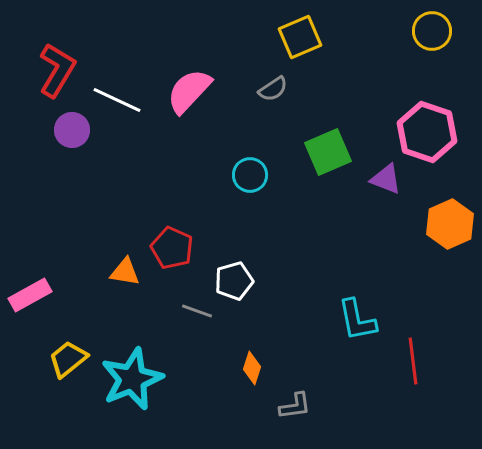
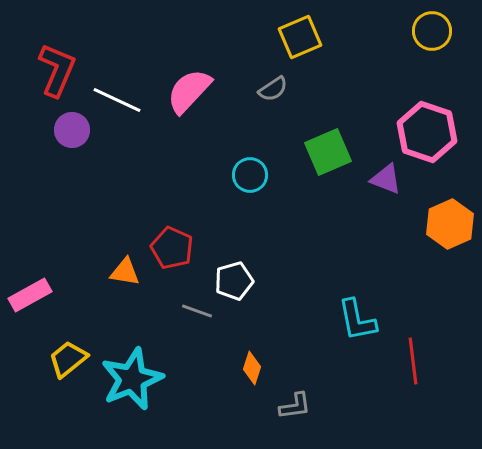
red L-shape: rotated 8 degrees counterclockwise
